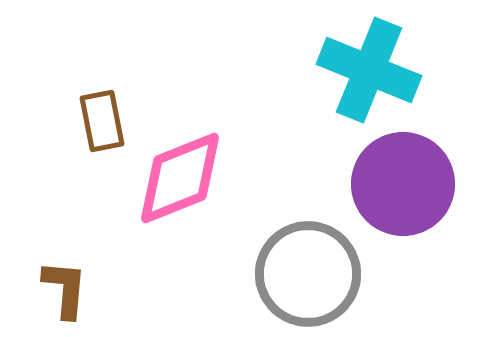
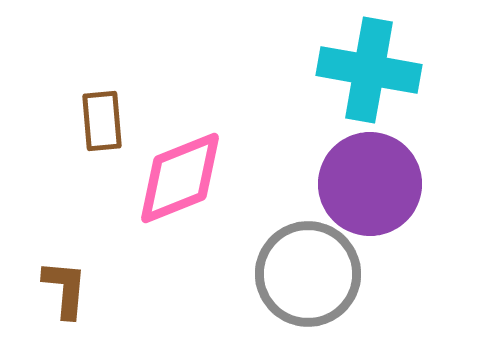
cyan cross: rotated 12 degrees counterclockwise
brown rectangle: rotated 6 degrees clockwise
purple circle: moved 33 px left
